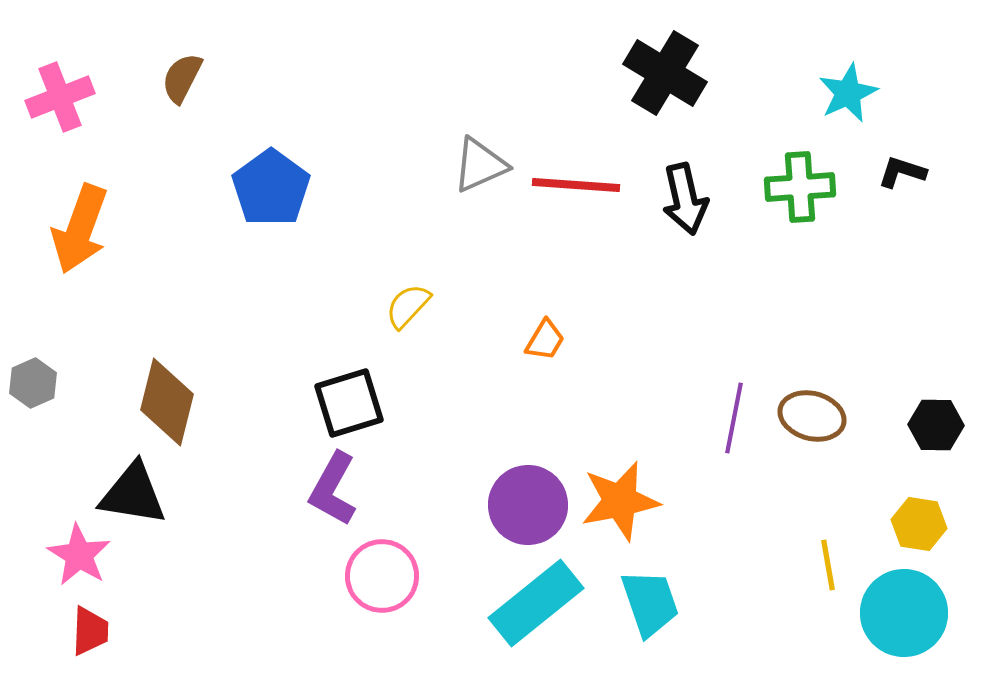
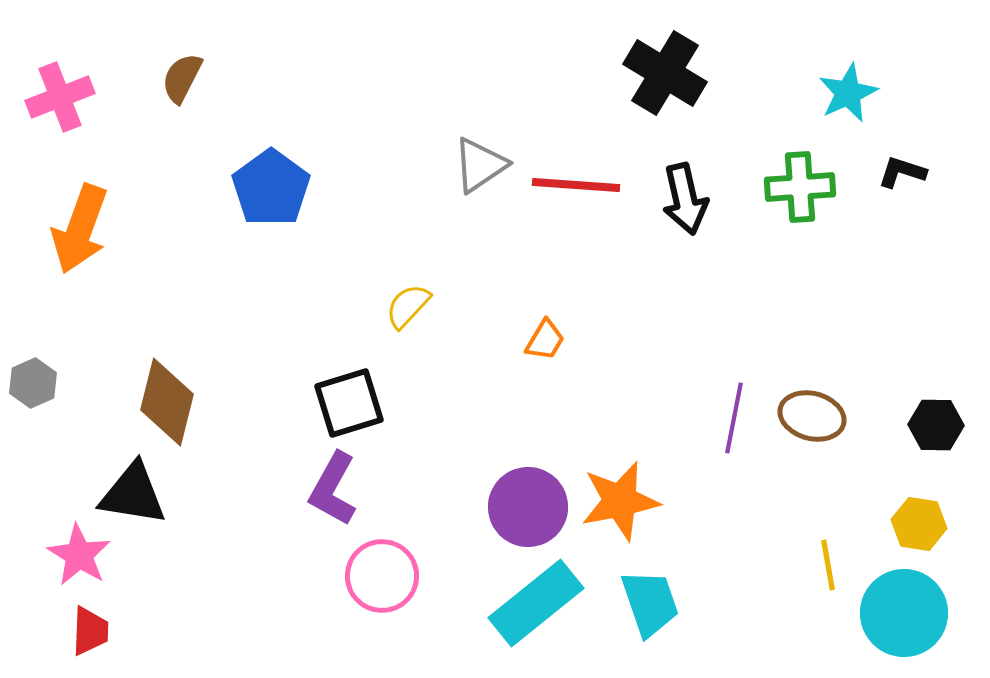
gray triangle: rotated 10 degrees counterclockwise
purple circle: moved 2 px down
